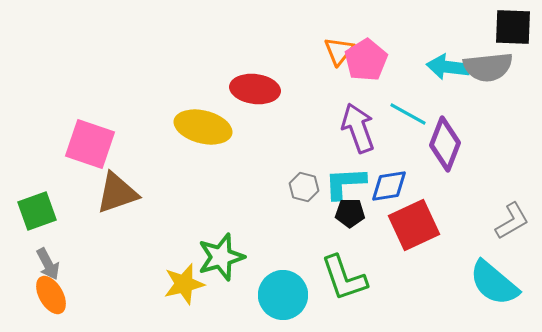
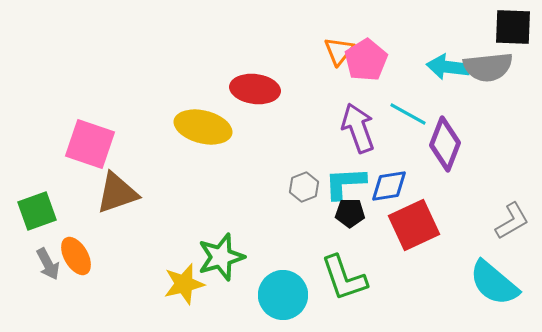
gray hexagon: rotated 24 degrees clockwise
orange ellipse: moved 25 px right, 39 px up
